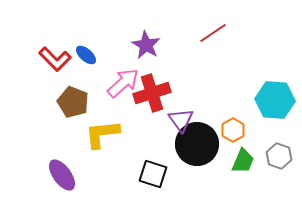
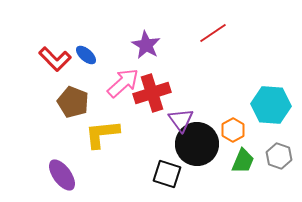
cyan hexagon: moved 4 px left, 5 px down
black square: moved 14 px right
